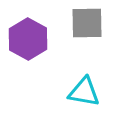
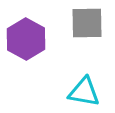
purple hexagon: moved 2 px left
